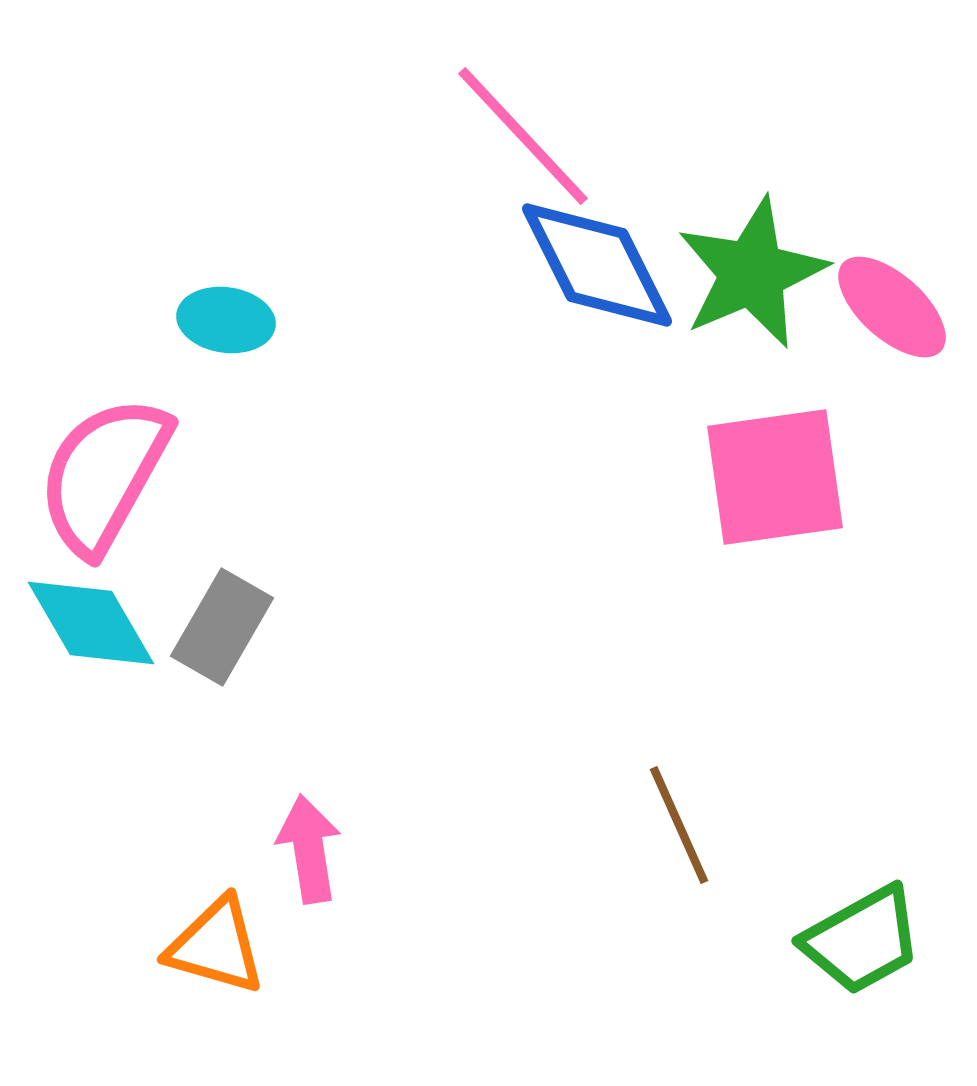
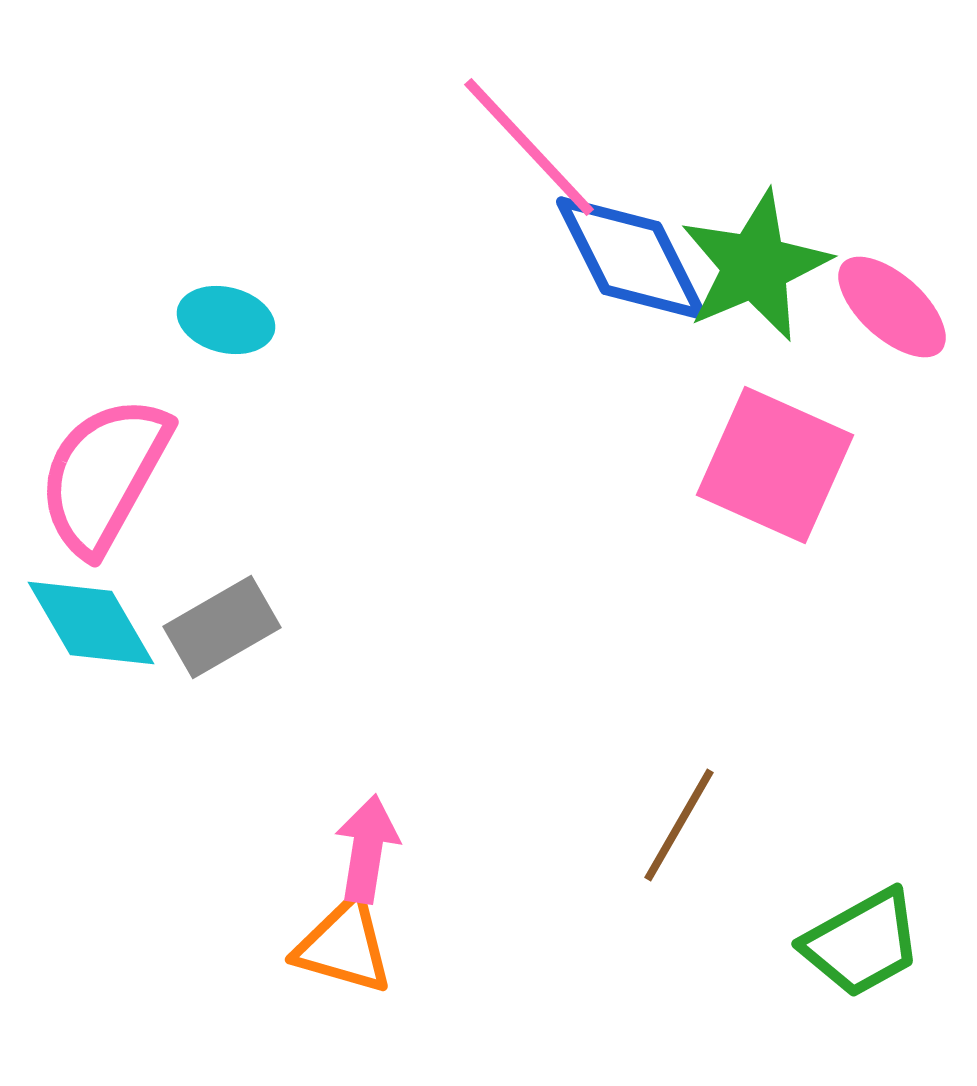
pink line: moved 6 px right, 11 px down
blue diamond: moved 34 px right, 7 px up
green star: moved 3 px right, 7 px up
cyan ellipse: rotated 6 degrees clockwise
pink square: moved 12 px up; rotated 32 degrees clockwise
gray rectangle: rotated 30 degrees clockwise
brown line: rotated 54 degrees clockwise
pink arrow: moved 58 px right; rotated 18 degrees clockwise
green trapezoid: moved 3 px down
orange triangle: moved 128 px right
